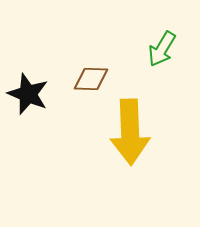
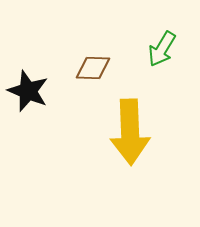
brown diamond: moved 2 px right, 11 px up
black star: moved 3 px up
